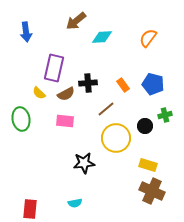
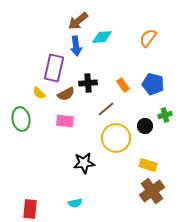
brown arrow: moved 2 px right
blue arrow: moved 50 px right, 14 px down
brown cross: rotated 30 degrees clockwise
